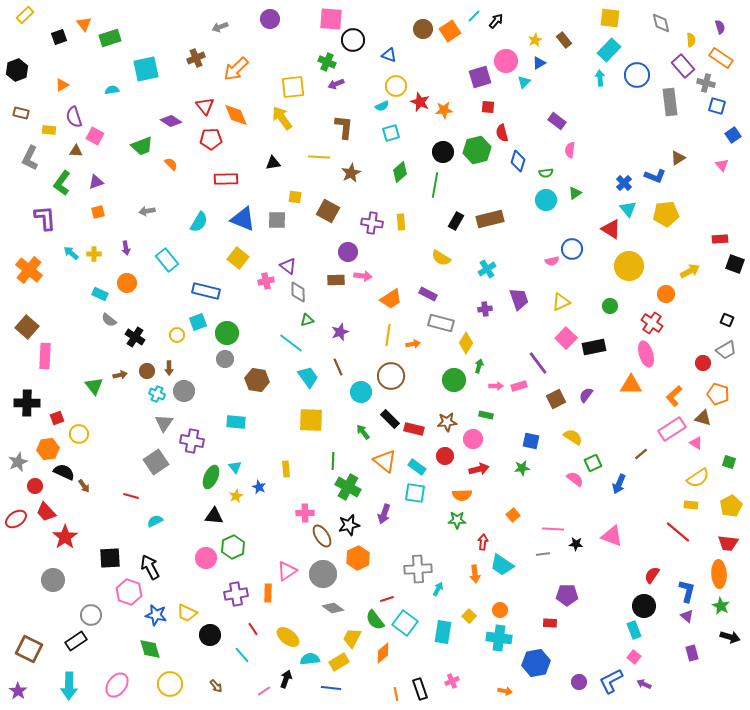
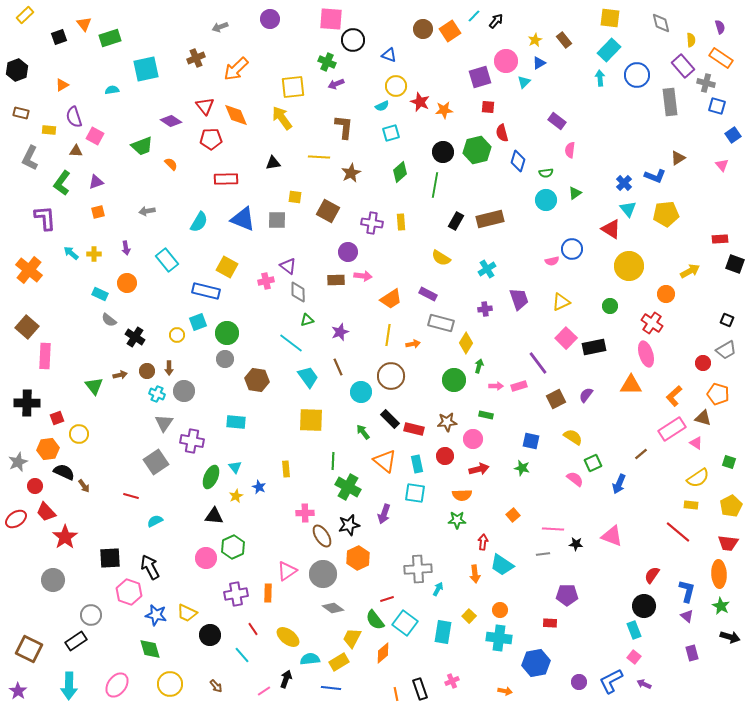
yellow square at (238, 258): moved 11 px left, 9 px down; rotated 10 degrees counterclockwise
cyan rectangle at (417, 467): moved 3 px up; rotated 42 degrees clockwise
green star at (522, 468): rotated 21 degrees clockwise
